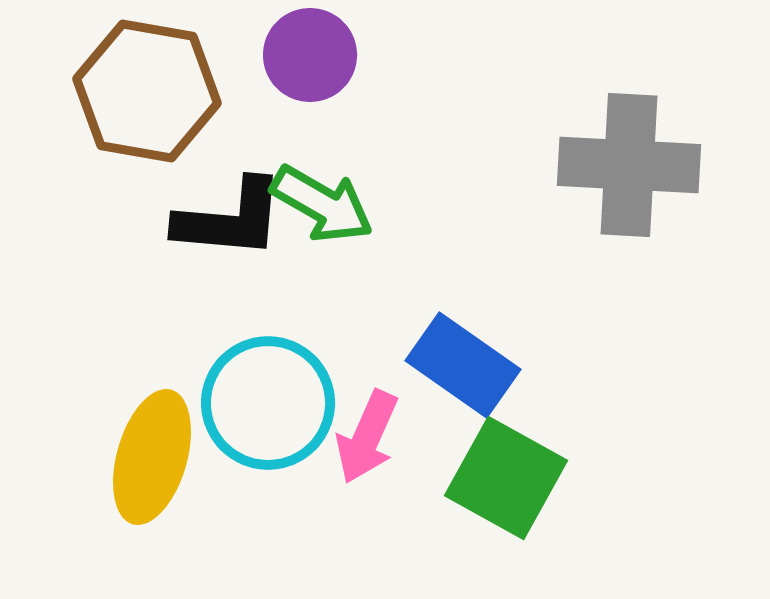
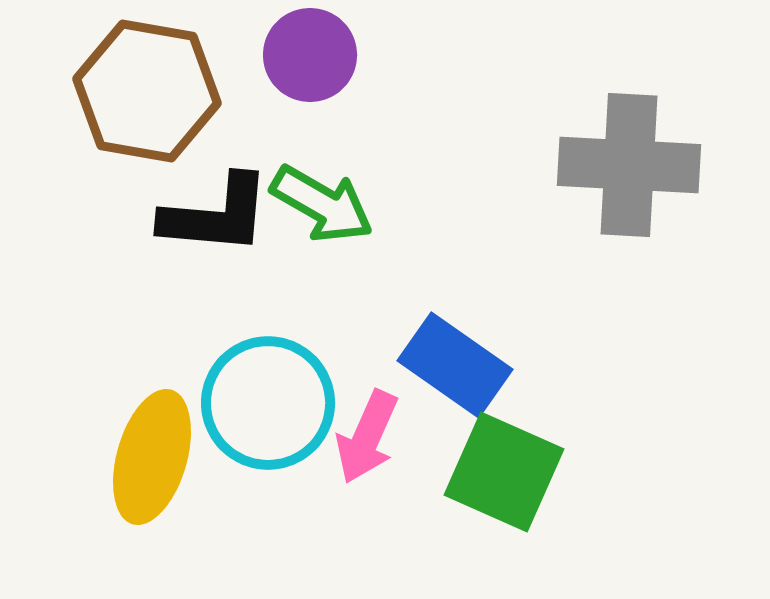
black L-shape: moved 14 px left, 4 px up
blue rectangle: moved 8 px left
green square: moved 2 px left, 6 px up; rotated 5 degrees counterclockwise
